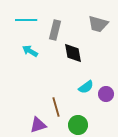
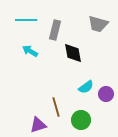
green circle: moved 3 px right, 5 px up
